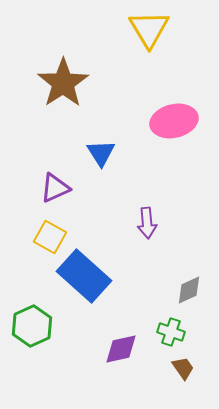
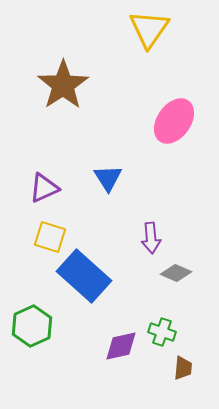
yellow triangle: rotated 6 degrees clockwise
brown star: moved 2 px down
pink ellipse: rotated 42 degrees counterclockwise
blue triangle: moved 7 px right, 25 px down
purple triangle: moved 11 px left
purple arrow: moved 4 px right, 15 px down
yellow square: rotated 12 degrees counterclockwise
gray diamond: moved 13 px left, 17 px up; rotated 48 degrees clockwise
green cross: moved 9 px left
purple diamond: moved 3 px up
brown trapezoid: rotated 40 degrees clockwise
